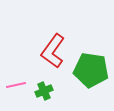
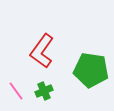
red L-shape: moved 11 px left
pink line: moved 6 px down; rotated 66 degrees clockwise
